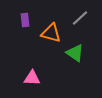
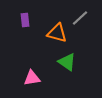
orange triangle: moved 6 px right
green triangle: moved 8 px left, 9 px down
pink triangle: rotated 12 degrees counterclockwise
